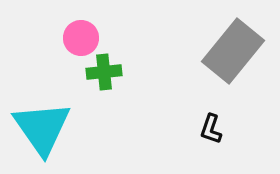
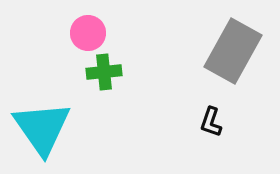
pink circle: moved 7 px right, 5 px up
gray rectangle: rotated 10 degrees counterclockwise
black L-shape: moved 7 px up
